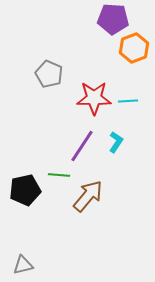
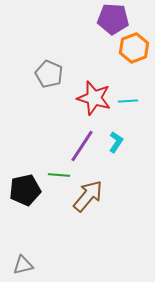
red star: rotated 16 degrees clockwise
